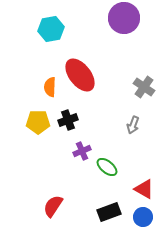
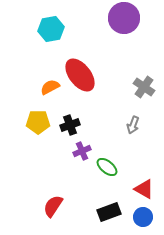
orange semicircle: rotated 60 degrees clockwise
black cross: moved 2 px right, 5 px down
